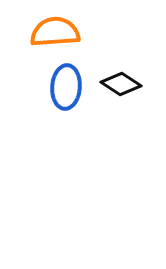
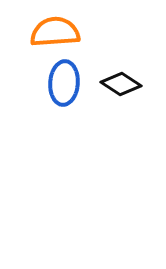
blue ellipse: moved 2 px left, 4 px up
